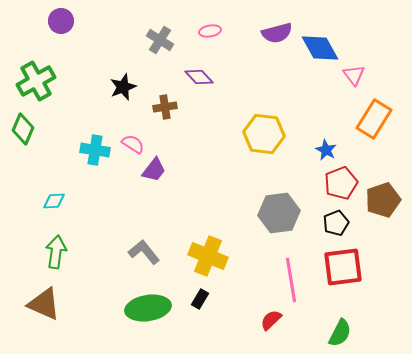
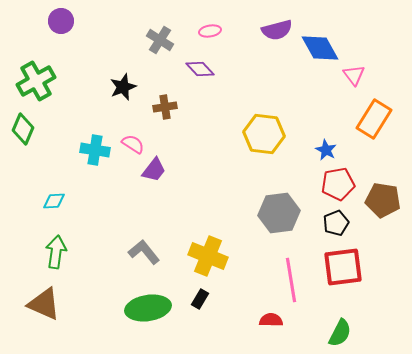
purple semicircle: moved 3 px up
purple diamond: moved 1 px right, 8 px up
red pentagon: moved 3 px left, 1 px down; rotated 12 degrees clockwise
brown pentagon: rotated 28 degrees clockwise
red semicircle: rotated 45 degrees clockwise
